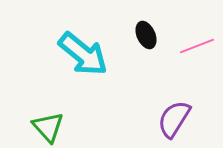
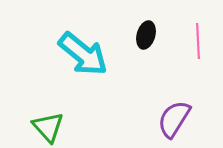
black ellipse: rotated 40 degrees clockwise
pink line: moved 1 px right, 5 px up; rotated 72 degrees counterclockwise
